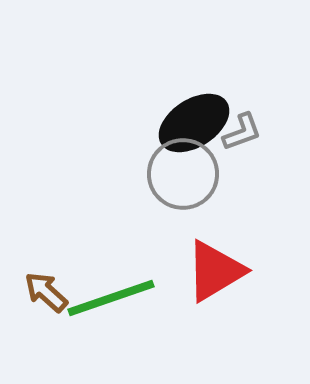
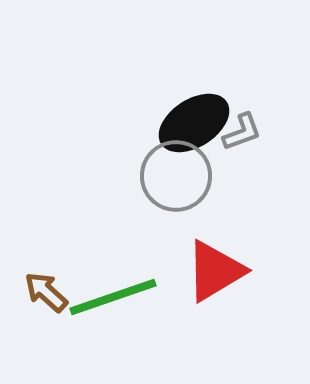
gray circle: moved 7 px left, 2 px down
green line: moved 2 px right, 1 px up
